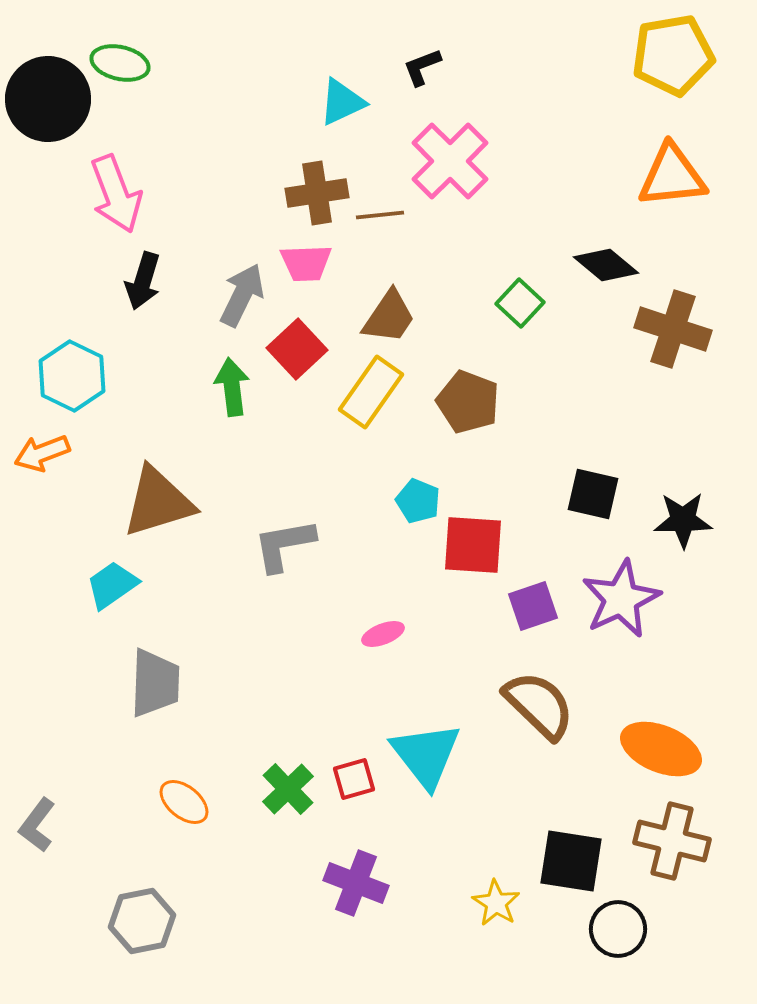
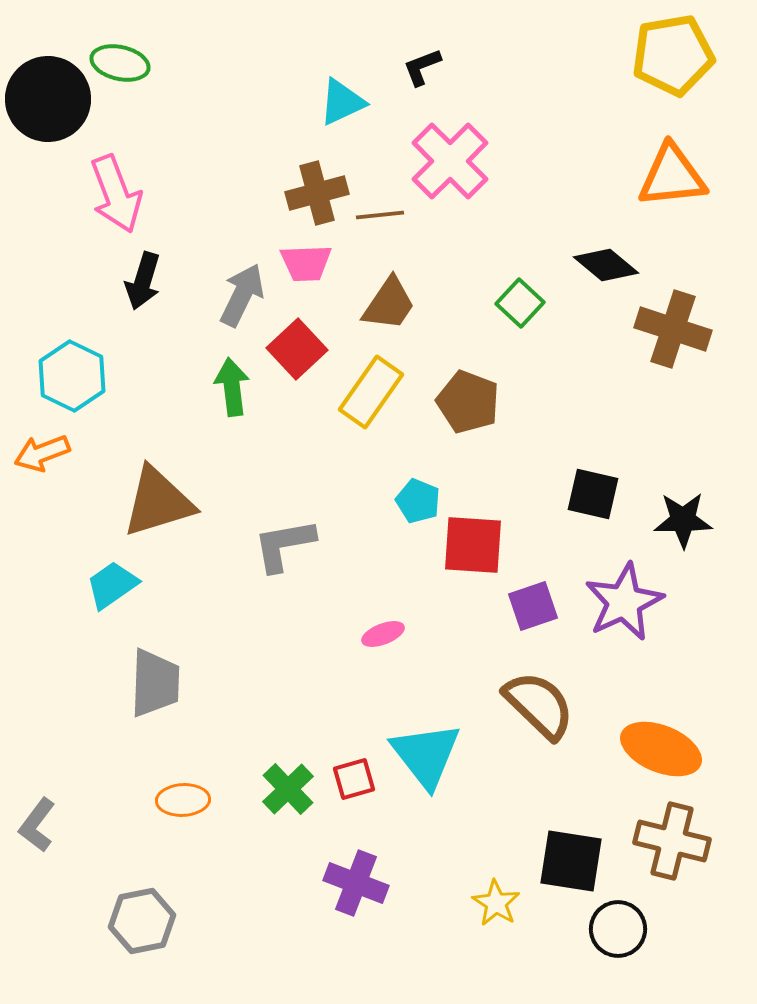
brown cross at (317, 193): rotated 6 degrees counterclockwise
brown trapezoid at (389, 317): moved 13 px up
purple star at (621, 599): moved 3 px right, 3 px down
orange ellipse at (184, 802): moved 1 px left, 2 px up; rotated 42 degrees counterclockwise
